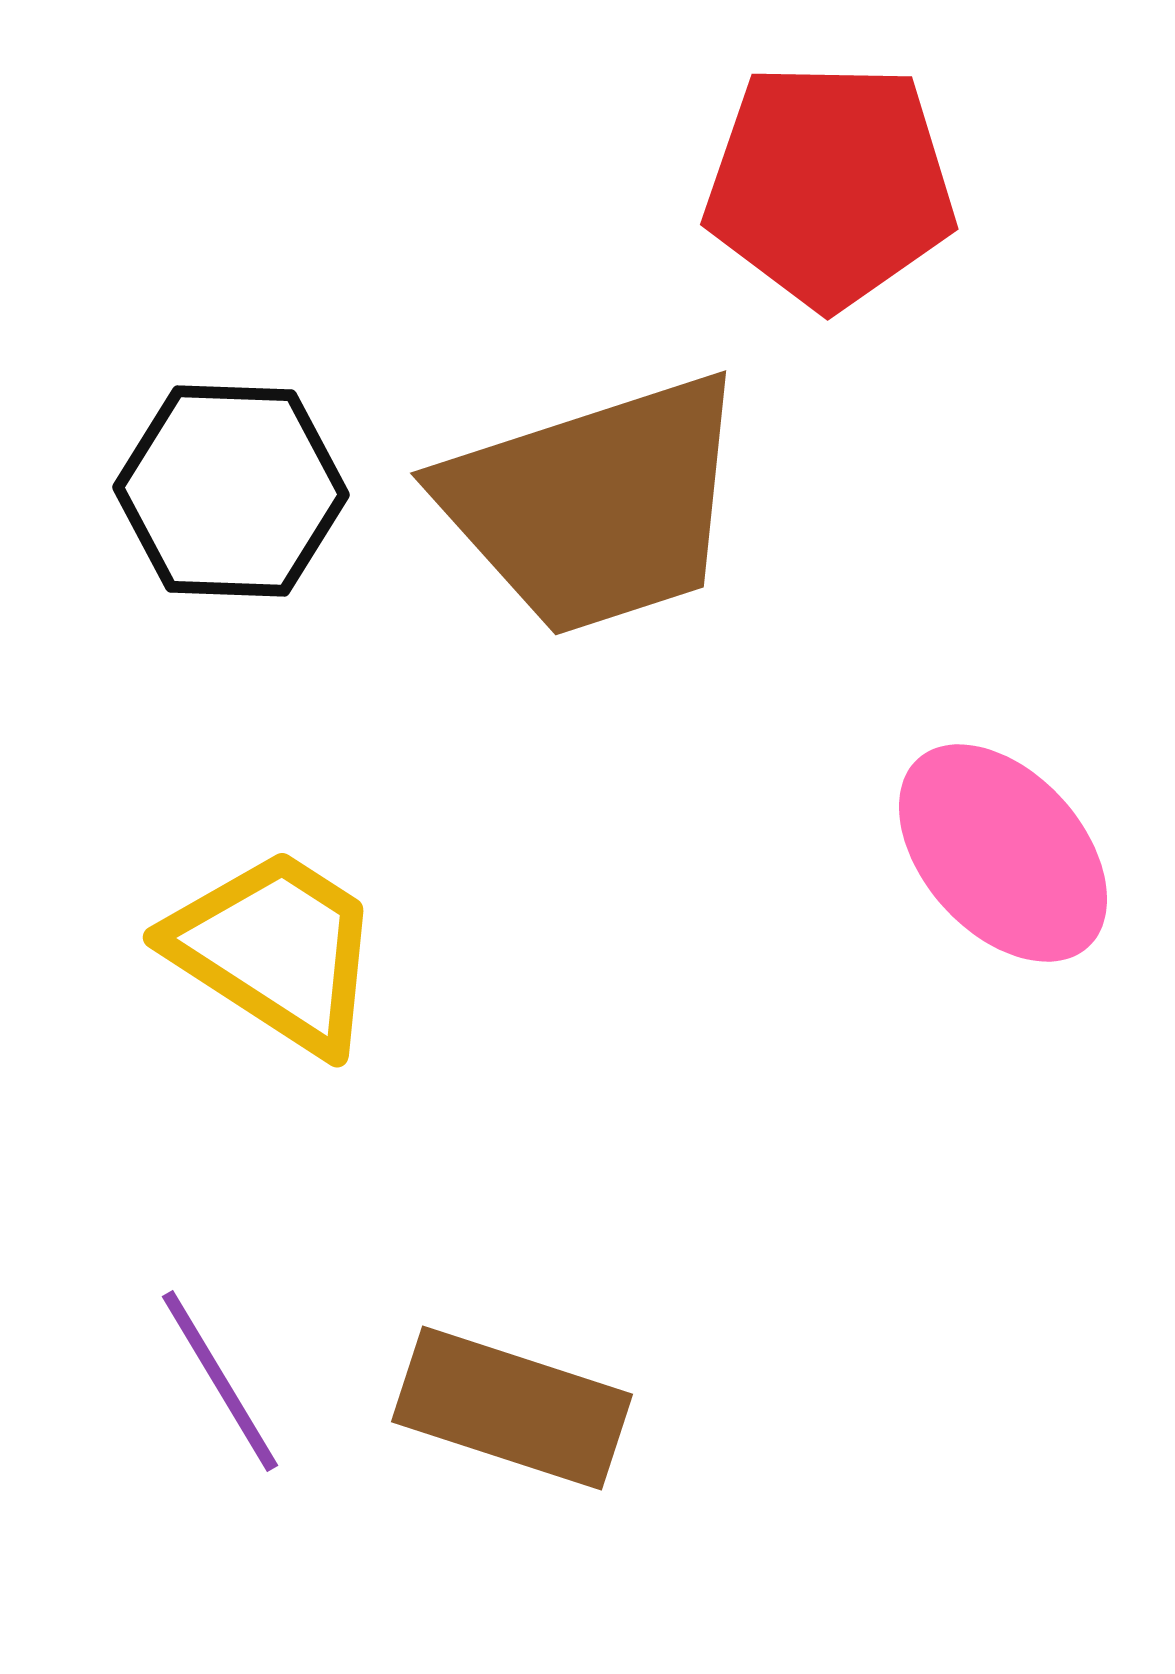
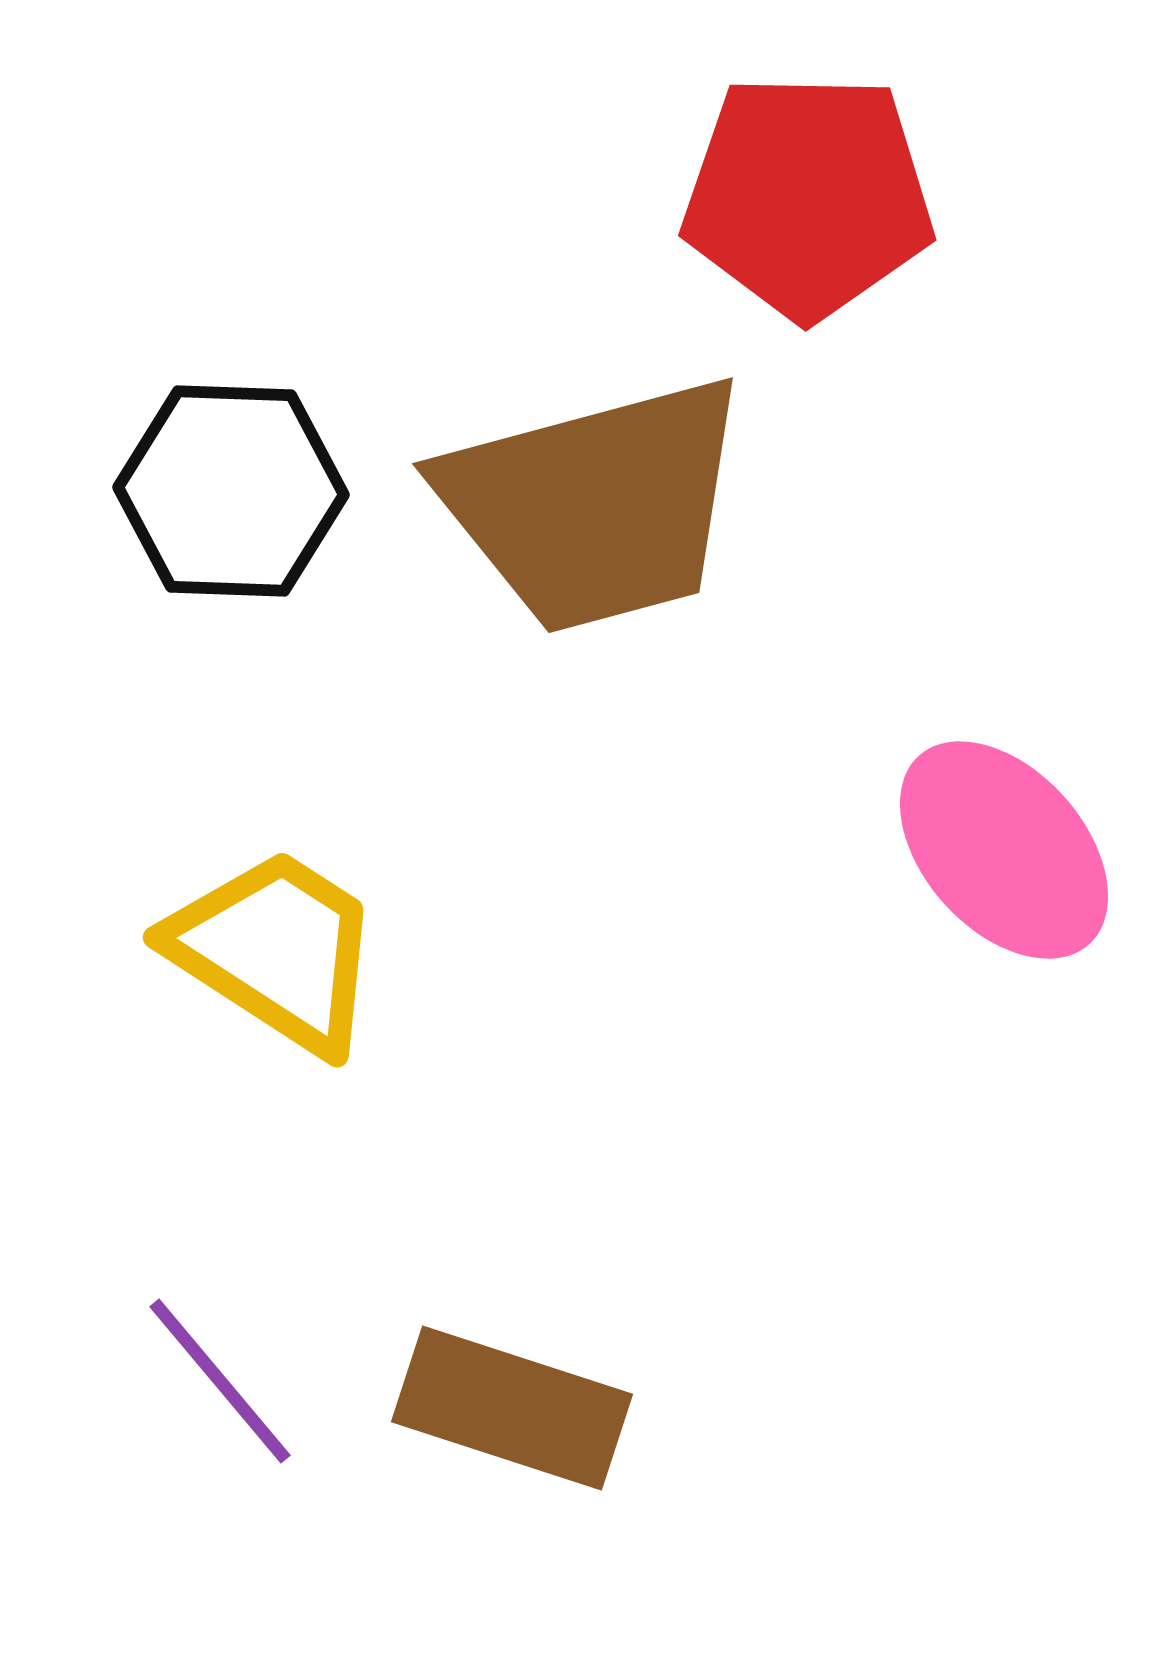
red pentagon: moved 22 px left, 11 px down
brown trapezoid: rotated 3 degrees clockwise
pink ellipse: moved 1 px right, 3 px up
purple line: rotated 9 degrees counterclockwise
